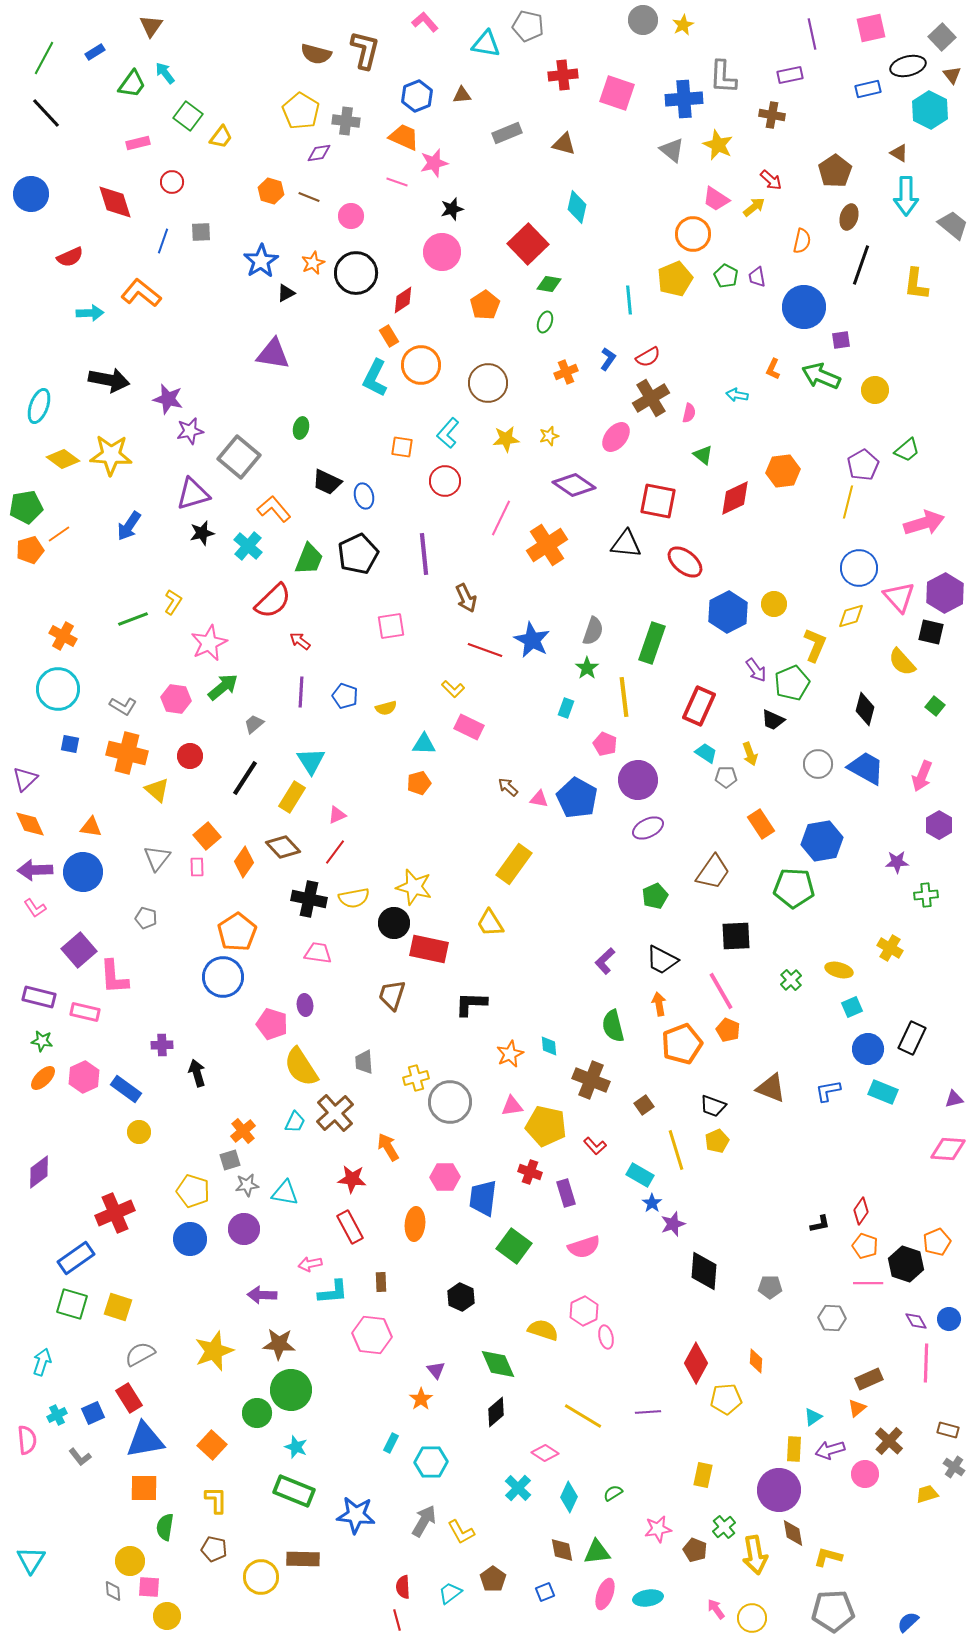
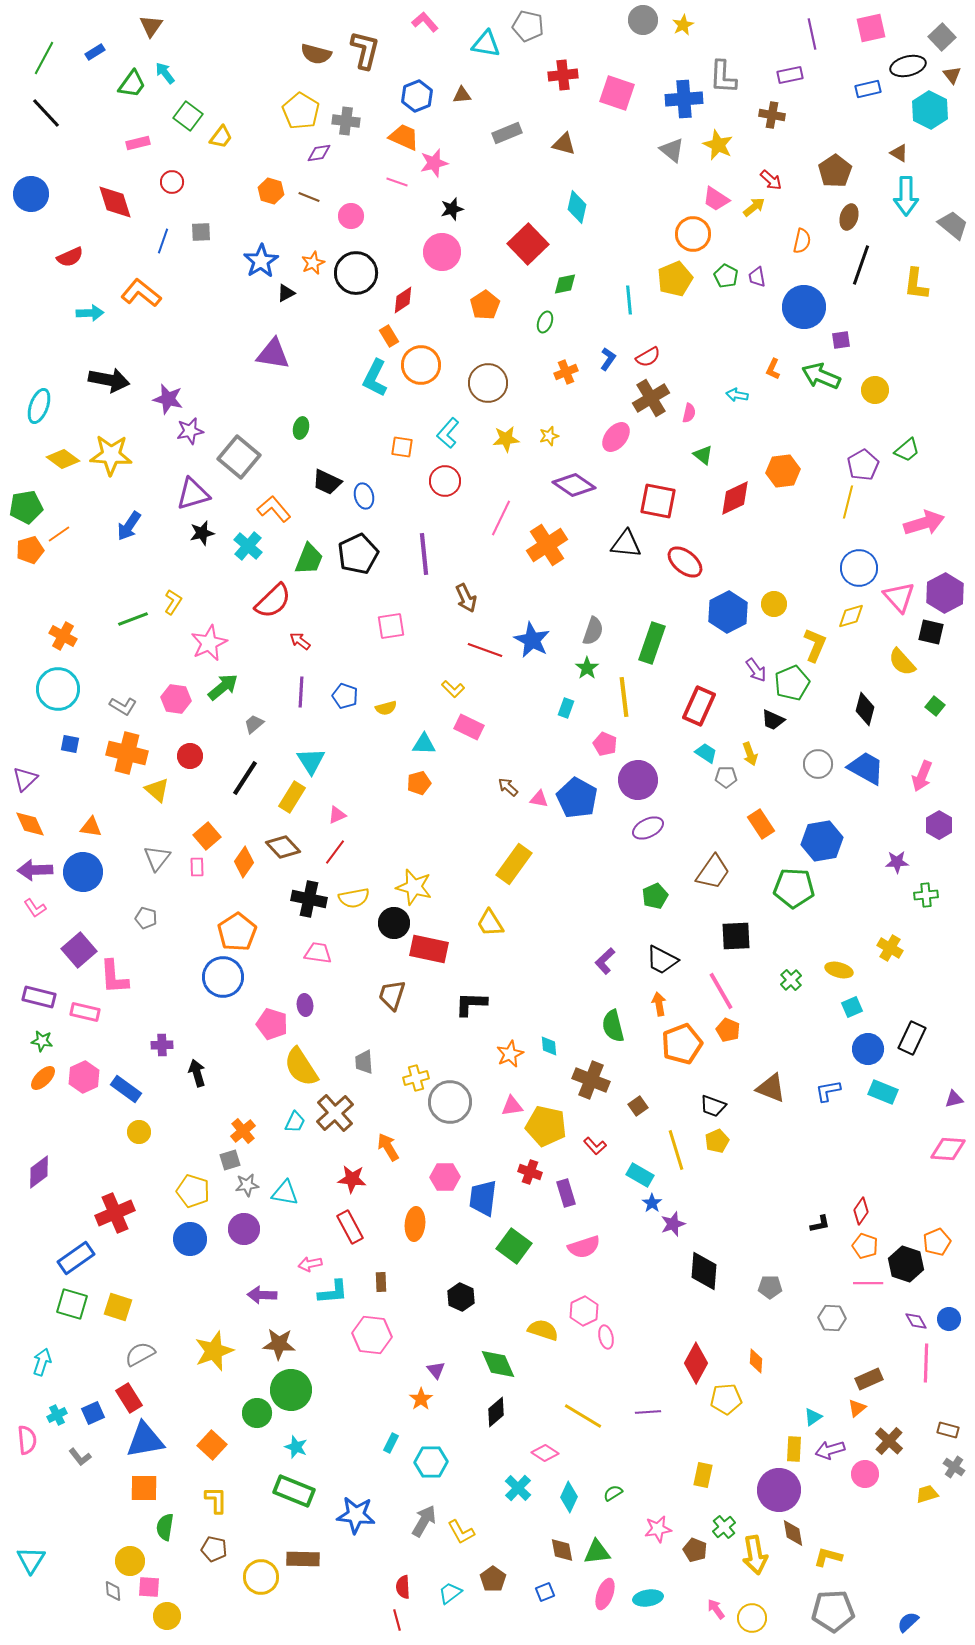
green diamond at (549, 284): moved 16 px right; rotated 20 degrees counterclockwise
brown square at (644, 1105): moved 6 px left, 1 px down
